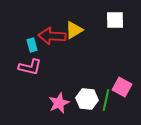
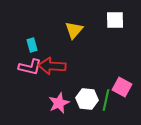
yellow triangle: rotated 18 degrees counterclockwise
red arrow: moved 30 px down
